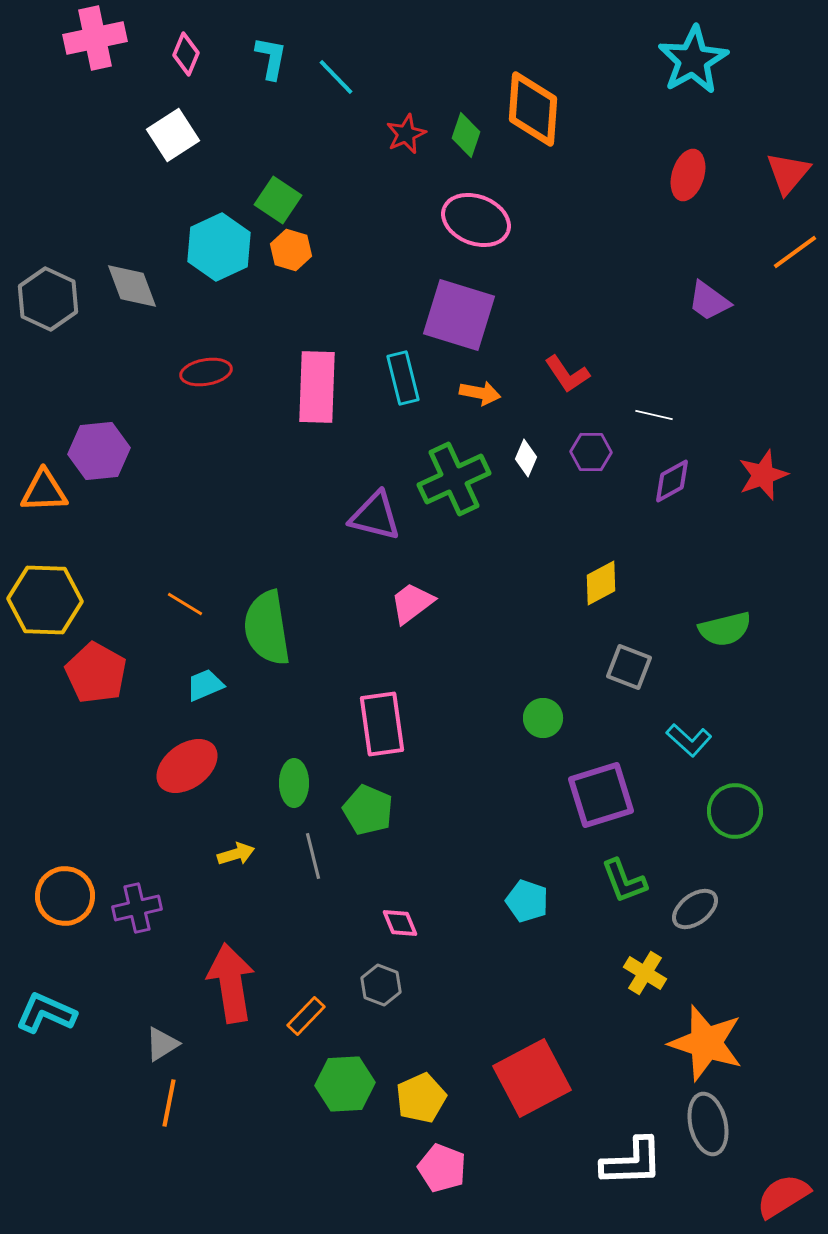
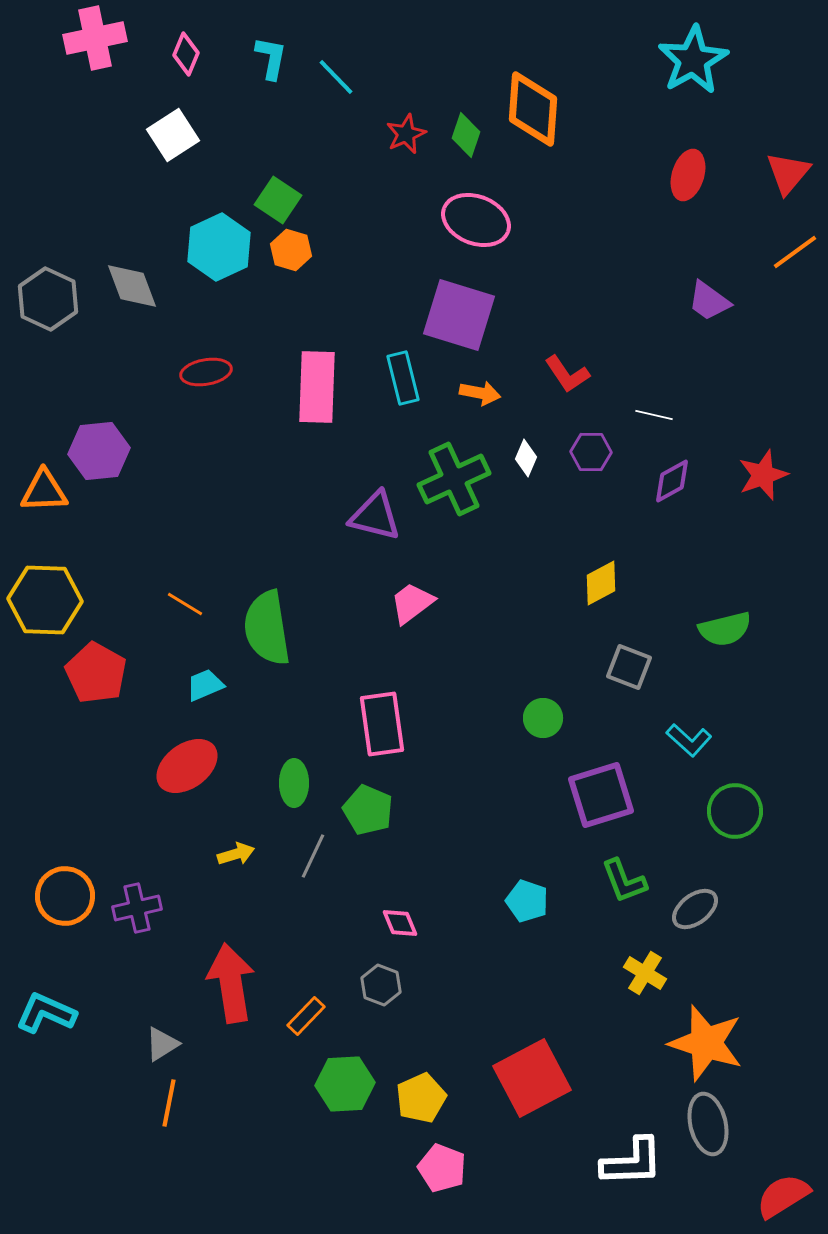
gray line at (313, 856): rotated 39 degrees clockwise
